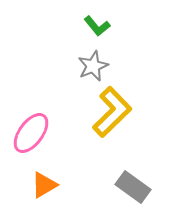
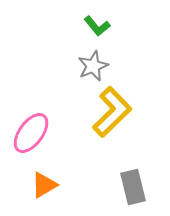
gray rectangle: rotated 40 degrees clockwise
